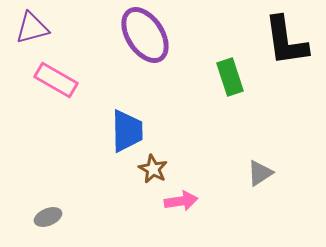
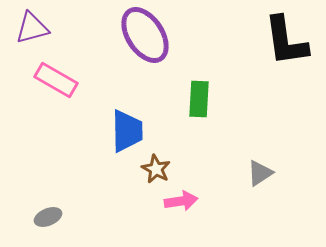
green rectangle: moved 31 px left, 22 px down; rotated 21 degrees clockwise
brown star: moved 3 px right
